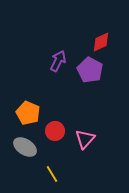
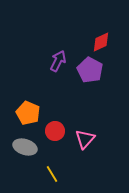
gray ellipse: rotated 15 degrees counterclockwise
